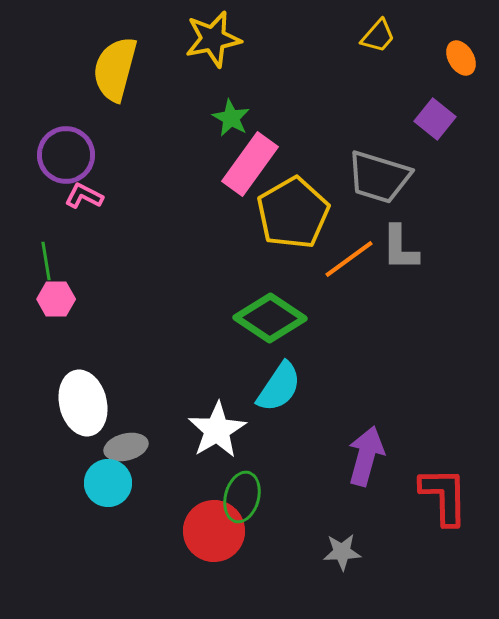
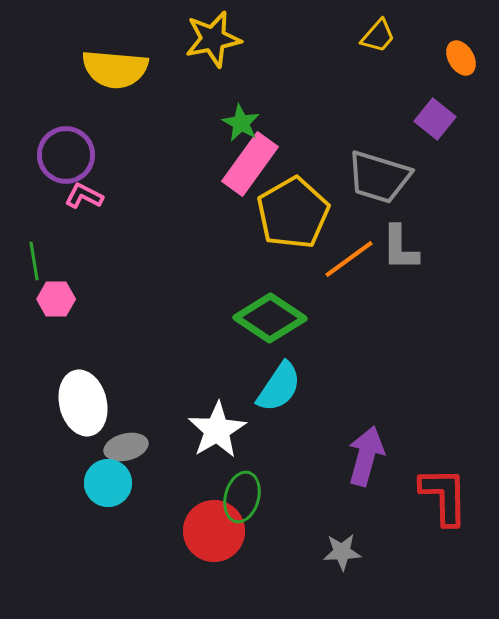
yellow semicircle: rotated 100 degrees counterclockwise
green star: moved 10 px right, 5 px down
green line: moved 12 px left
